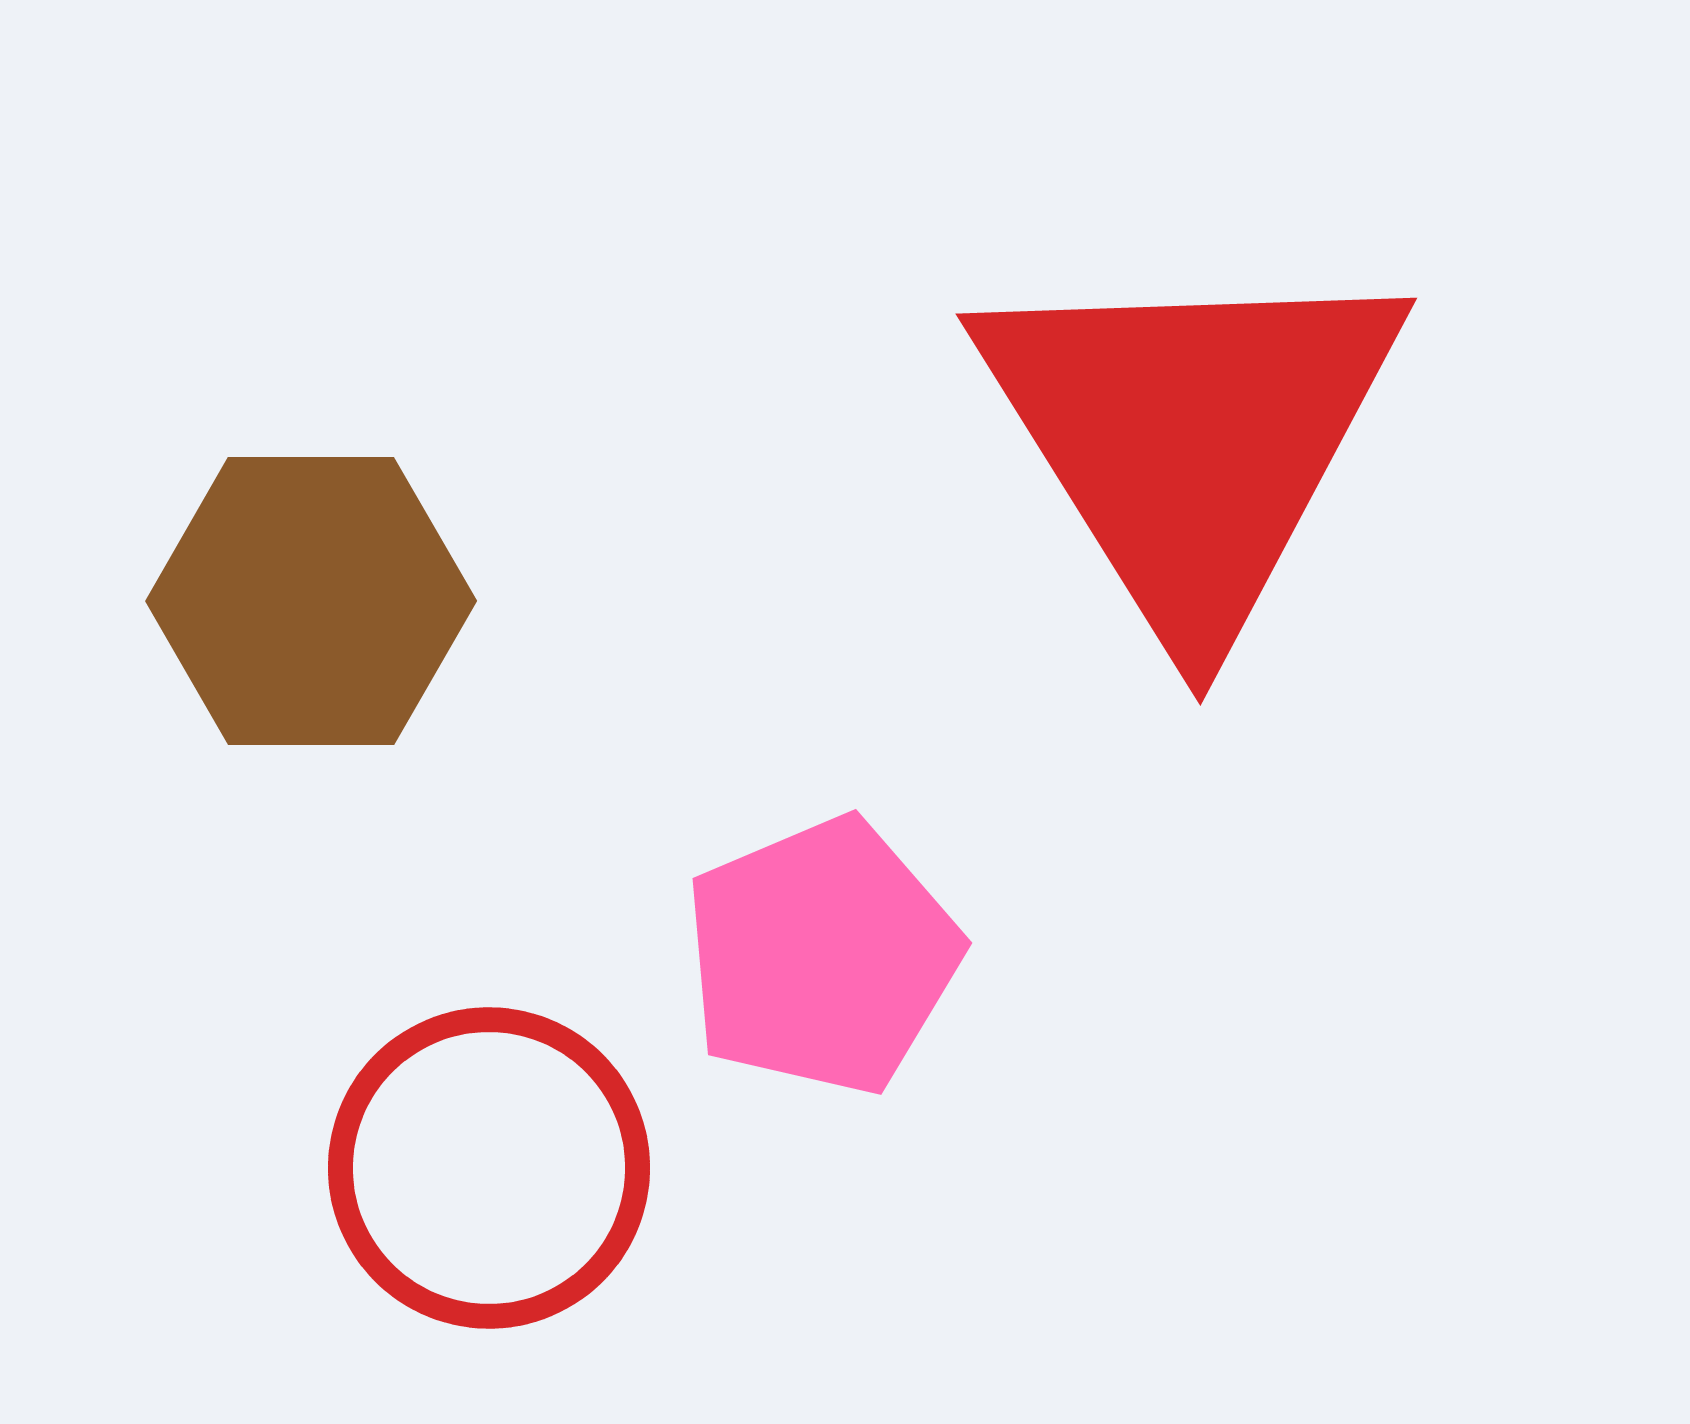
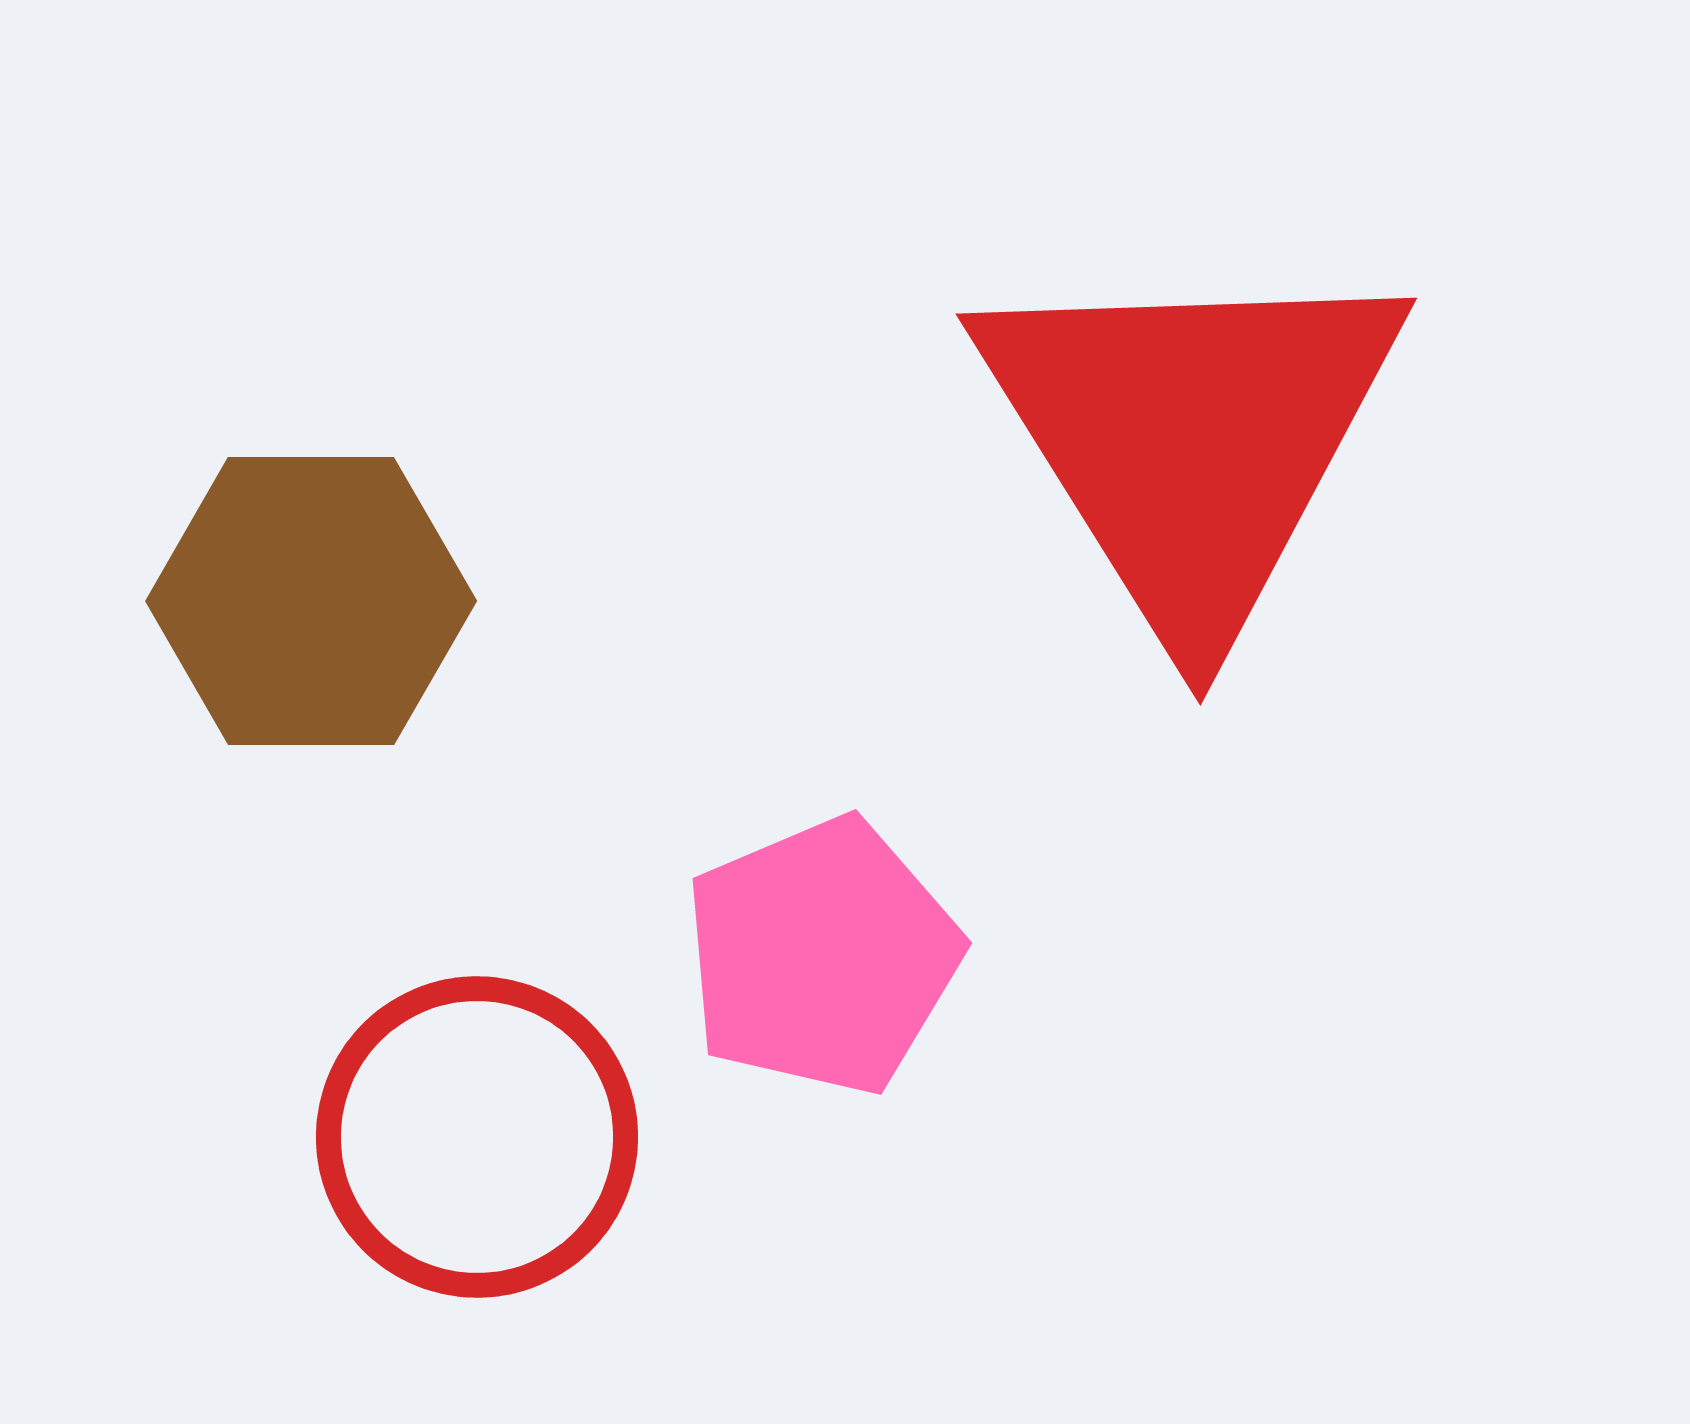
red circle: moved 12 px left, 31 px up
